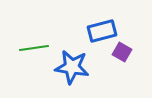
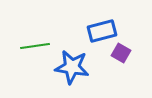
green line: moved 1 px right, 2 px up
purple square: moved 1 px left, 1 px down
